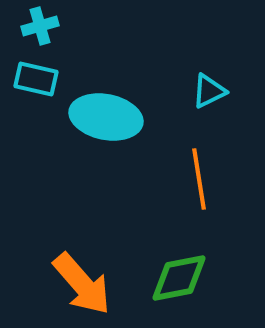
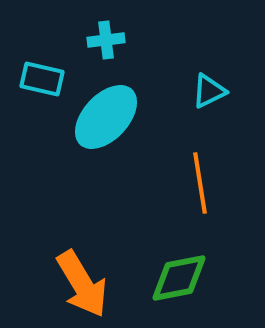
cyan cross: moved 66 px right, 14 px down; rotated 9 degrees clockwise
cyan rectangle: moved 6 px right
cyan ellipse: rotated 58 degrees counterclockwise
orange line: moved 1 px right, 4 px down
orange arrow: rotated 10 degrees clockwise
